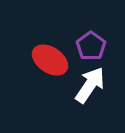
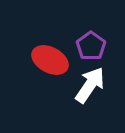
red ellipse: rotated 6 degrees counterclockwise
